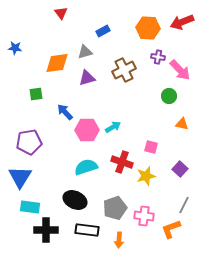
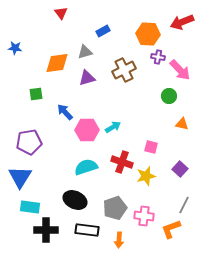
orange hexagon: moved 6 px down
